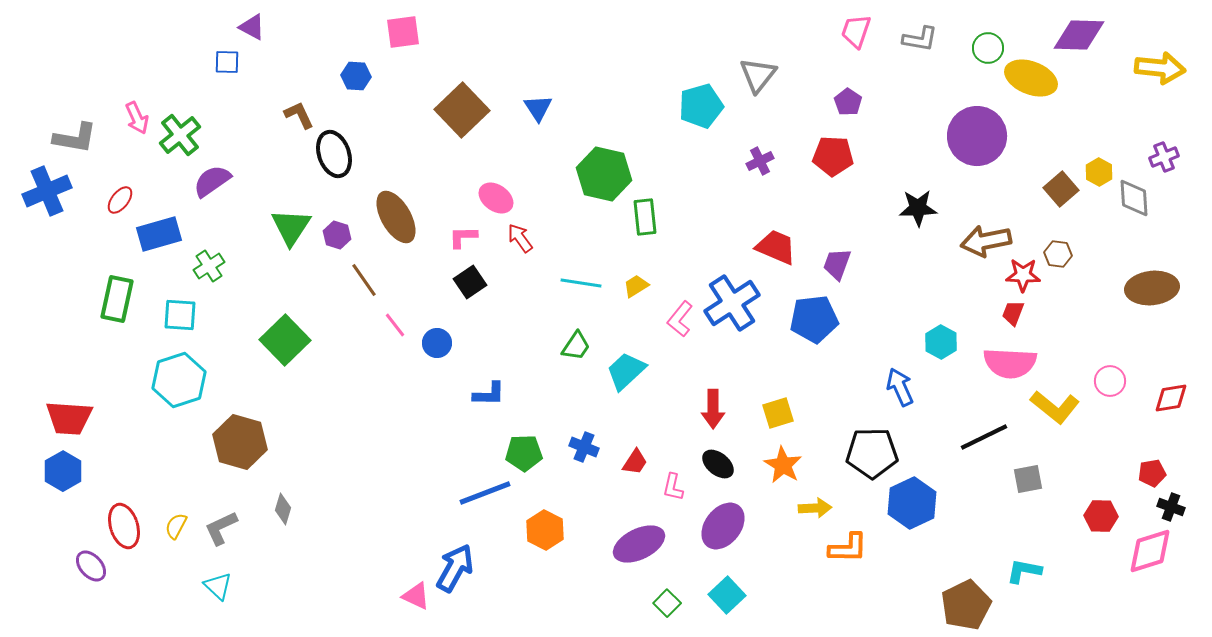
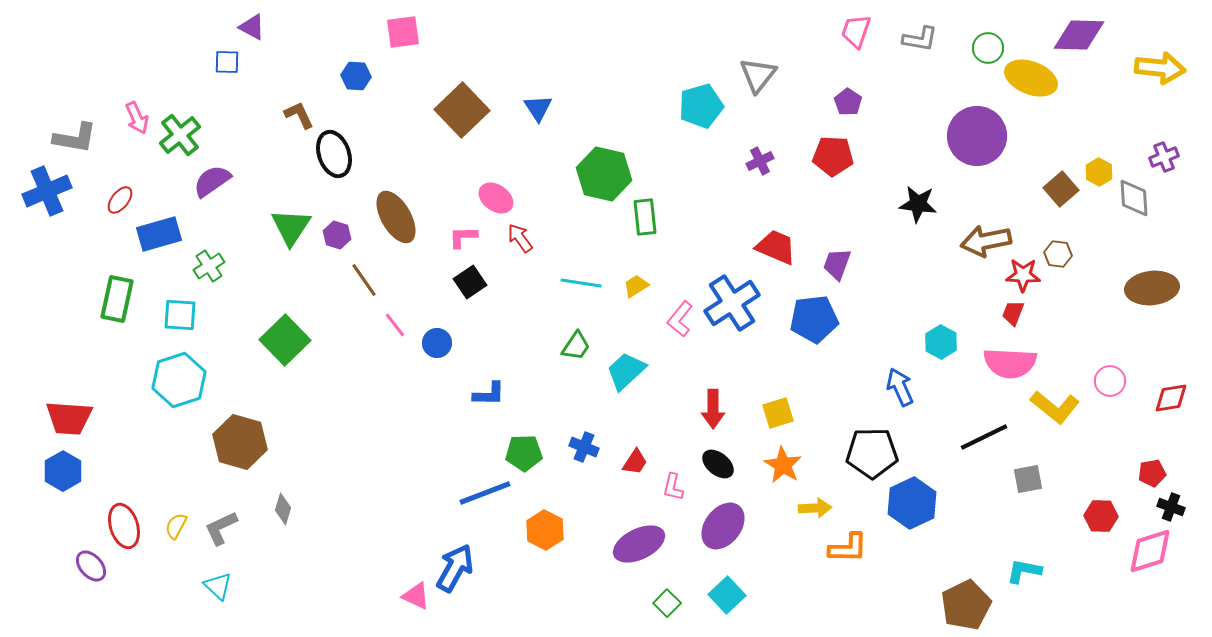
black star at (918, 208): moved 4 px up; rotated 9 degrees clockwise
